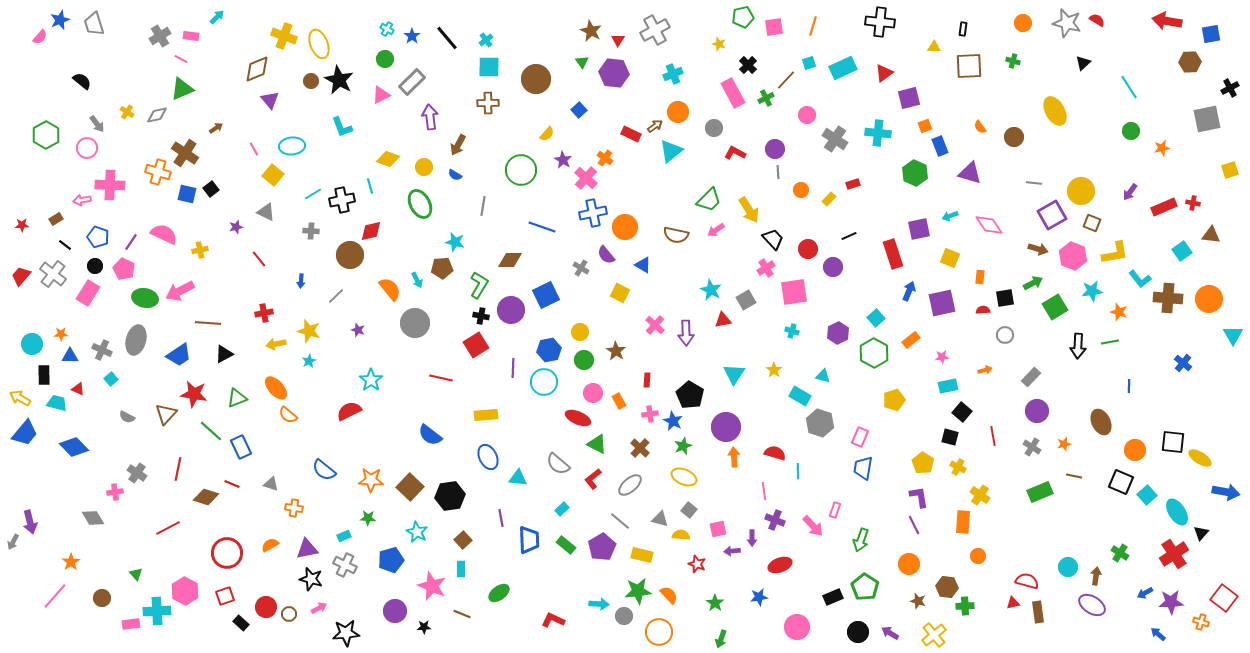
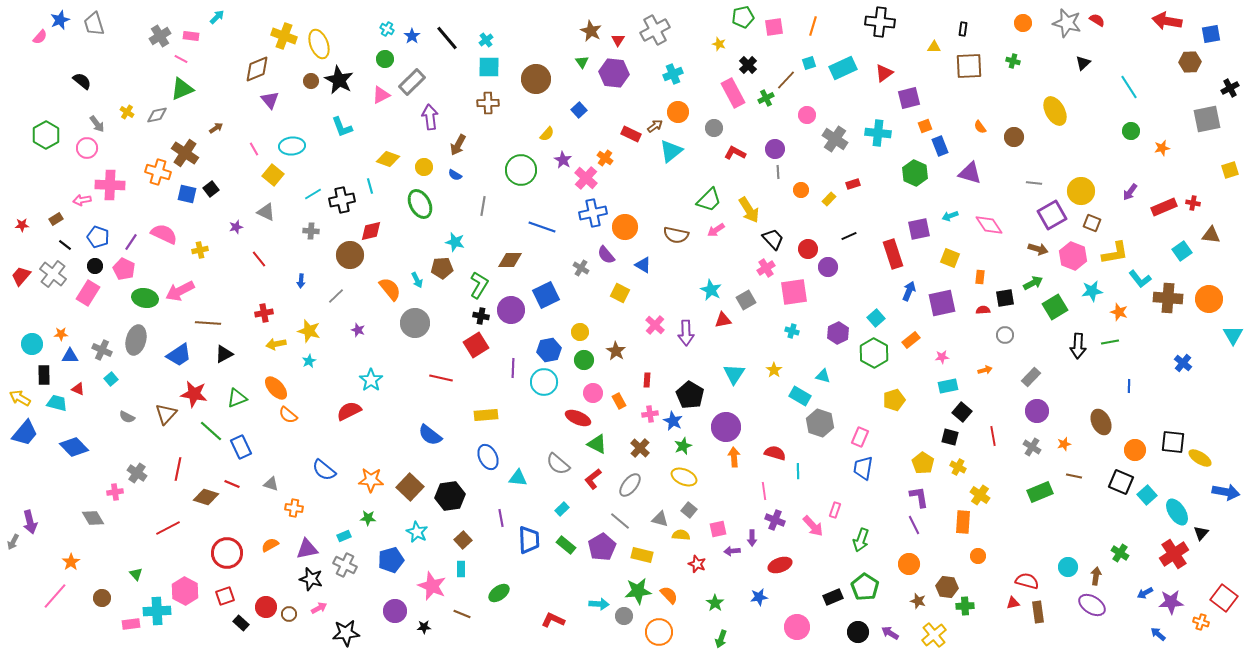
purple circle at (833, 267): moved 5 px left
gray ellipse at (630, 485): rotated 10 degrees counterclockwise
